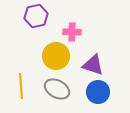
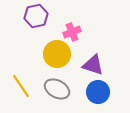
pink cross: rotated 24 degrees counterclockwise
yellow circle: moved 1 px right, 2 px up
yellow line: rotated 30 degrees counterclockwise
